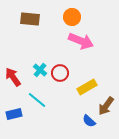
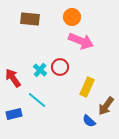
red circle: moved 6 px up
red arrow: moved 1 px down
yellow rectangle: rotated 36 degrees counterclockwise
